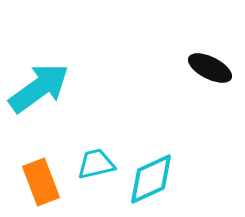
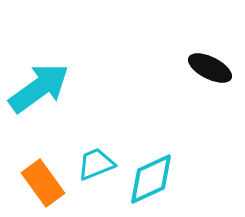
cyan trapezoid: rotated 9 degrees counterclockwise
orange rectangle: moved 2 px right, 1 px down; rotated 15 degrees counterclockwise
